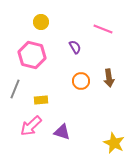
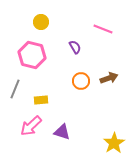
brown arrow: rotated 102 degrees counterclockwise
yellow star: rotated 15 degrees clockwise
